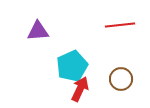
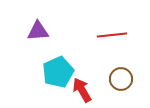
red line: moved 8 px left, 10 px down
cyan pentagon: moved 14 px left, 6 px down
red arrow: moved 2 px right, 1 px down; rotated 55 degrees counterclockwise
